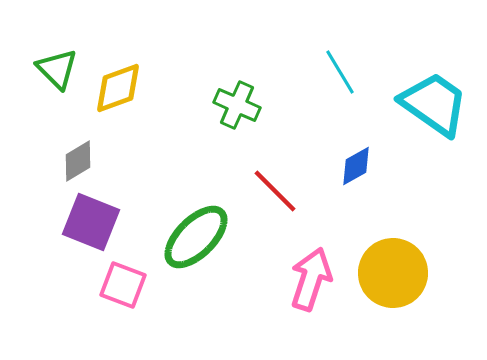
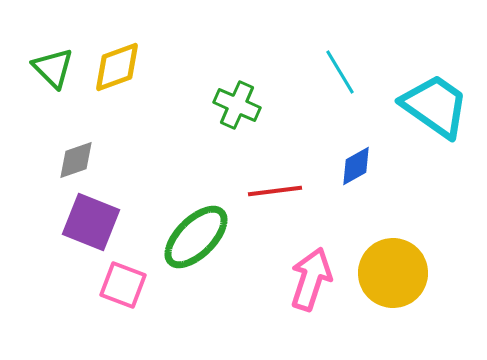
green triangle: moved 4 px left, 1 px up
yellow diamond: moved 1 px left, 21 px up
cyan trapezoid: moved 1 px right, 2 px down
gray diamond: moved 2 px left, 1 px up; rotated 12 degrees clockwise
red line: rotated 52 degrees counterclockwise
